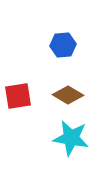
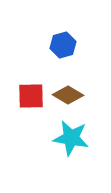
blue hexagon: rotated 10 degrees counterclockwise
red square: moved 13 px right; rotated 8 degrees clockwise
